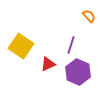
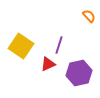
purple line: moved 12 px left
purple hexagon: moved 1 px right, 1 px down; rotated 25 degrees clockwise
